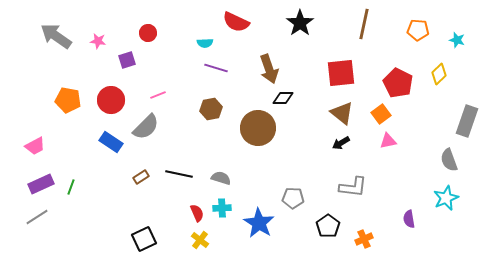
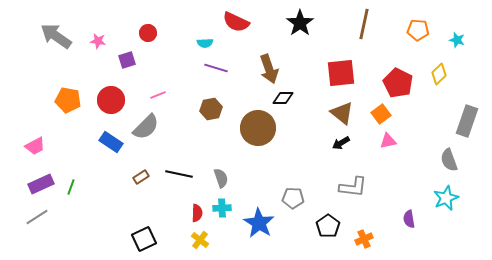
gray semicircle at (221, 178): rotated 54 degrees clockwise
red semicircle at (197, 213): rotated 24 degrees clockwise
